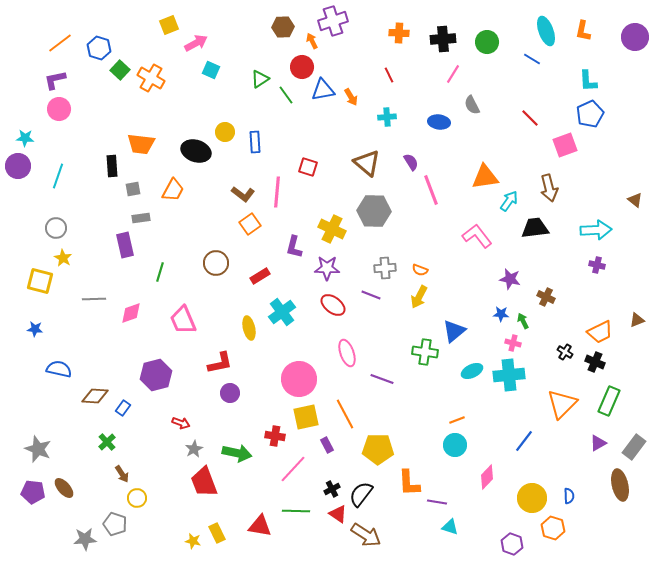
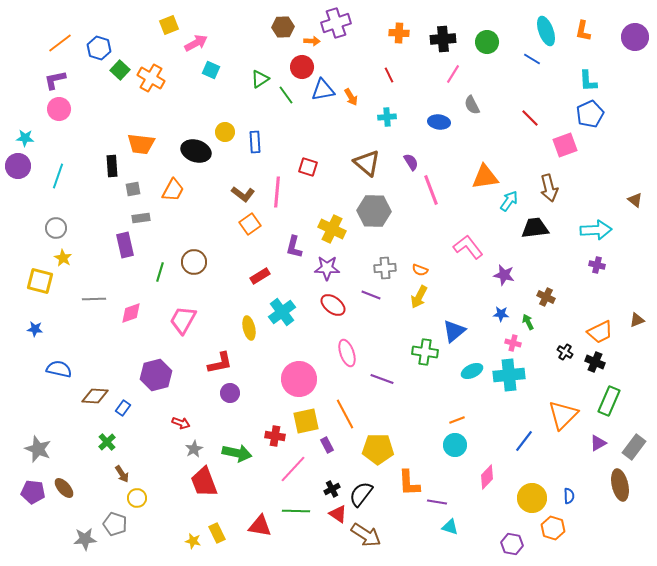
purple cross at (333, 21): moved 3 px right, 2 px down
orange arrow at (312, 41): rotated 119 degrees clockwise
pink L-shape at (477, 236): moved 9 px left, 11 px down
brown circle at (216, 263): moved 22 px left, 1 px up
purple star at (510, 279): moved 6 px left, 4 px up
pink trapezoid at (183, 320): rotated 52 degrees clockwise
green arrow at (523, 321): moved 5 px right, 1 px down
orange triangle at (562, 404): moved 1 px right, 11 px down
yellow square at (306, 417): moved 4 px down
purple hexagon at (512, 544): rotated 10 degrees counterclockwise
